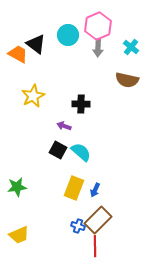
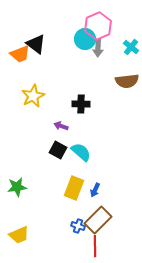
cyan circle: moved 17 px right, 4 px down
orange trapezoid: moved 2 px right; rotated 130 degrees clockwise
brown semicircle: moved 1 px down; rotated 20 degrees counterclockwise
purple arrow: moved 3 px left
